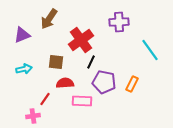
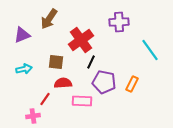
red semicircle: moved 2 px left
